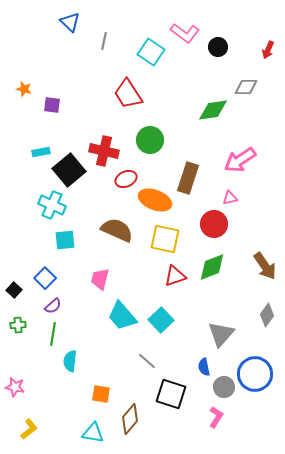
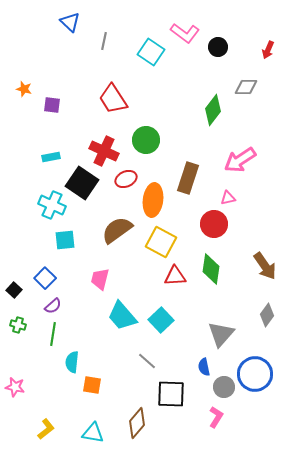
red trapezoid at (128, 94): moved 15 px left, 5 px down
green diamond at (213, 110): rotated 44 degrees counterclockwise
green circle at (150, 140): moved 4 px left
red cross at (104, 151): rotated 12 degrees clockwise
cyan rectangle at (41, 152): moved 10 px right, 5 px down
black square at (69, 170): moved 13 px right, 13 px down; rotated 16 degrees counterclockwise
pink triangle at (230, 198): moved 2 px left
orange ellipse at (155, 200): moved 2 px left; rotated 76 degrees clockwise
brown semicircle at (117, 230): rotated 60 degrees counterclockwise
yellow square at (165, 239): moved 4 px left, 3 px down; rotated 16 degrees clockwise
green diamond at (212, 267): moved 1 px left, 2 px down; rotated 60 degrees counterclockwise
red triangle at (175, 276): rotated 15 degrees clockwise
green cross at (18, 325): rotated 21 degrees clockwise
cyan semicircle at (70, 361): moved 2 px right, 1 px down
orange square at (101, 394): moved 9 px left, 9 px up
black square at (171, 394): rotated 16 degrees counterclockwise
brown diamond at (130, 419): moved 7 px right, 4 px down
yellow L-shape at (29, 429): moved 17 px right
